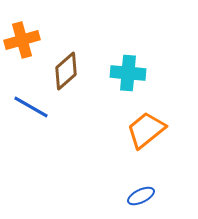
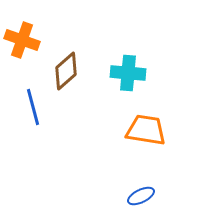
orange cross: rotated 36 degrees clockwise
blue line: moved 2 px right; rotated 45 degrees clockwise
orange trapezoid: rotated 48 degrees clockwise
